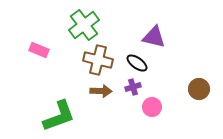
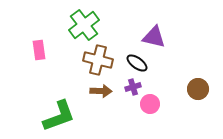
pink rectangle: rotated 60 degrees clockwise
brown circle: moved 1 px left
pink circle: moved 2 px left, 3 px up
